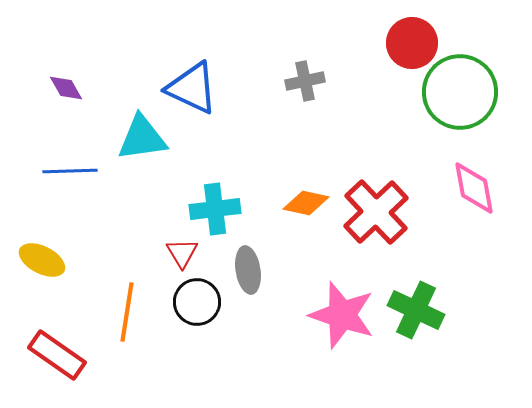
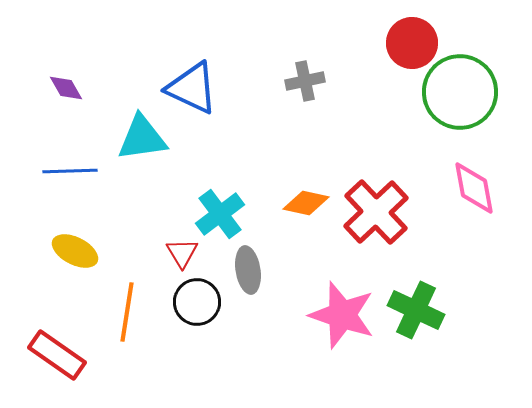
cyan cross: moved 5 px right, 5 px down; rotated 30 degrees counterclockwise
yellow ellipse: moved 33 px right, 9 px up
